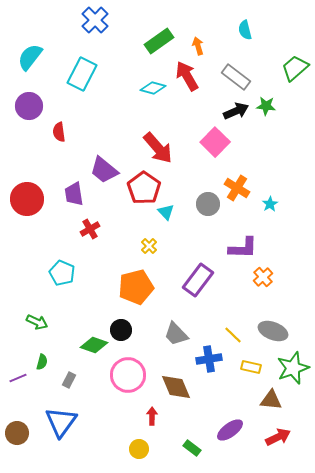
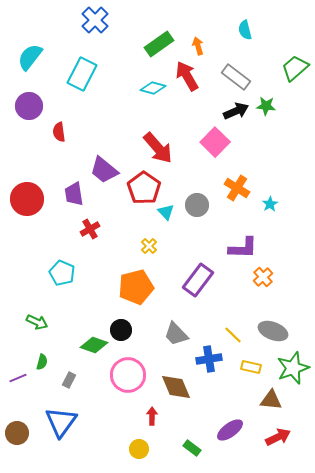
green rectangle at (159, 41): moved 3 px down
gray circle at (208, 204): moved 11 px left, 1 px down
